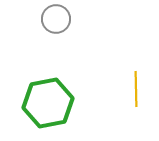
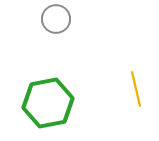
yellow line: rotated 12 degrees counterclockwise
